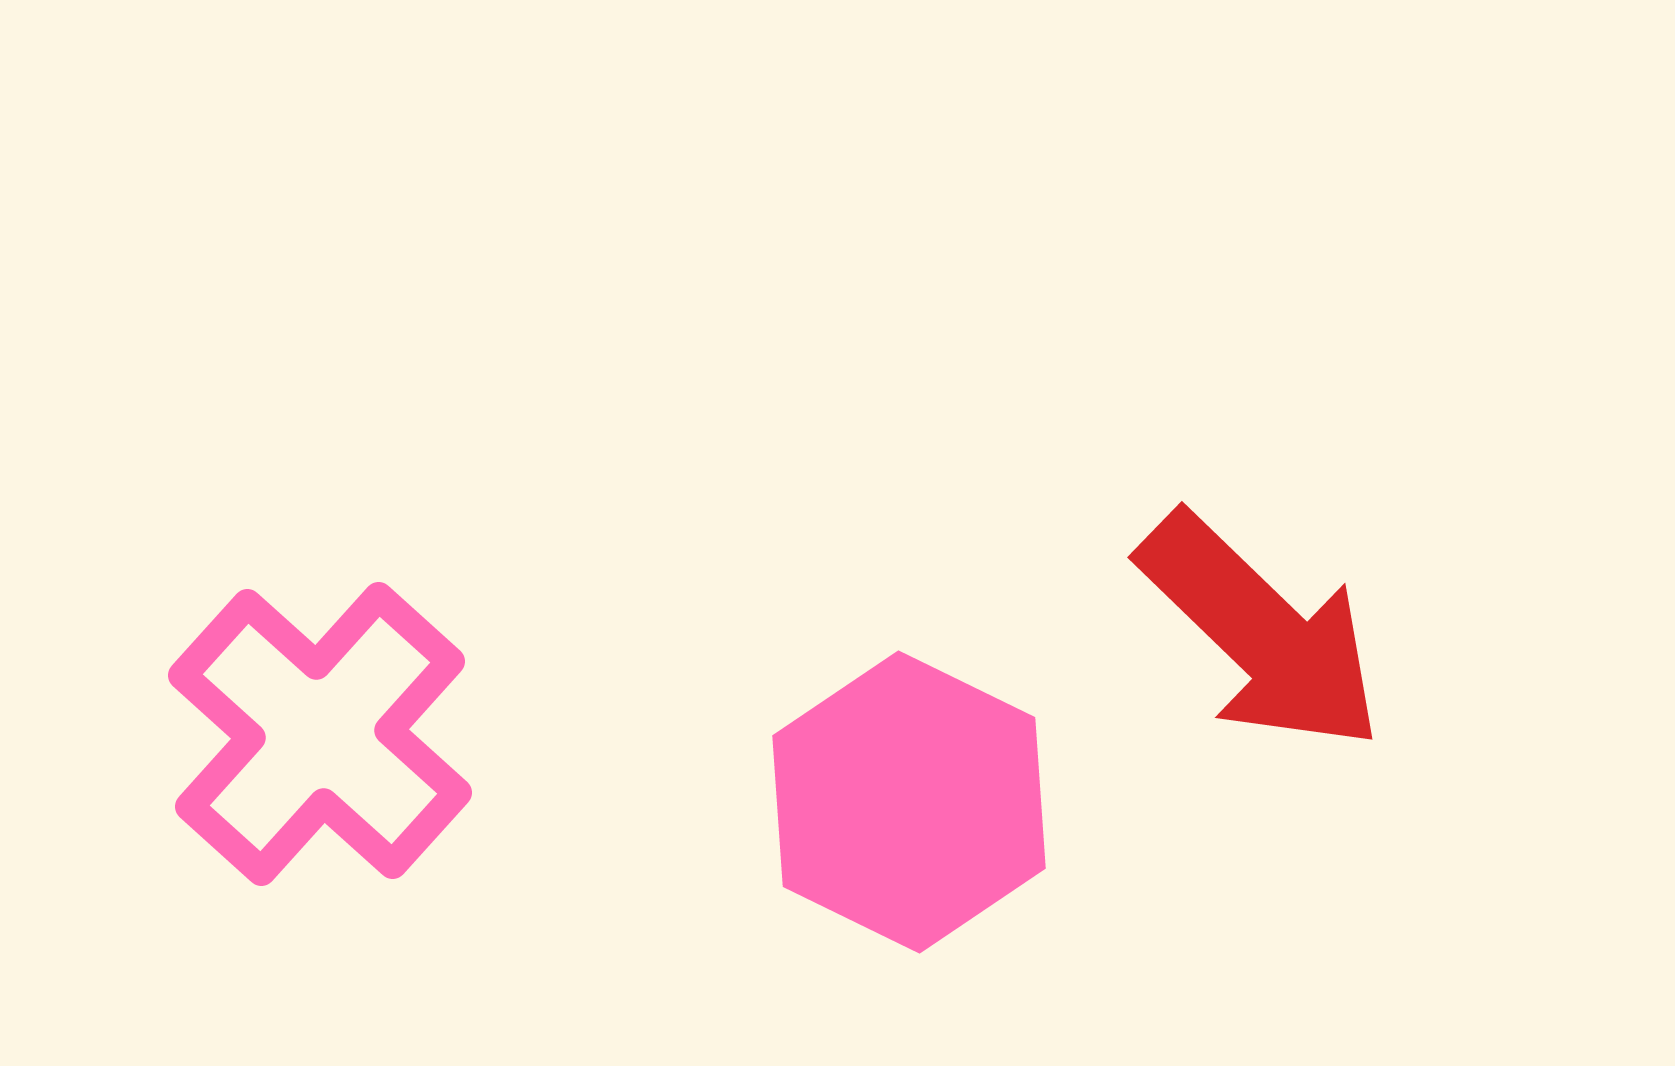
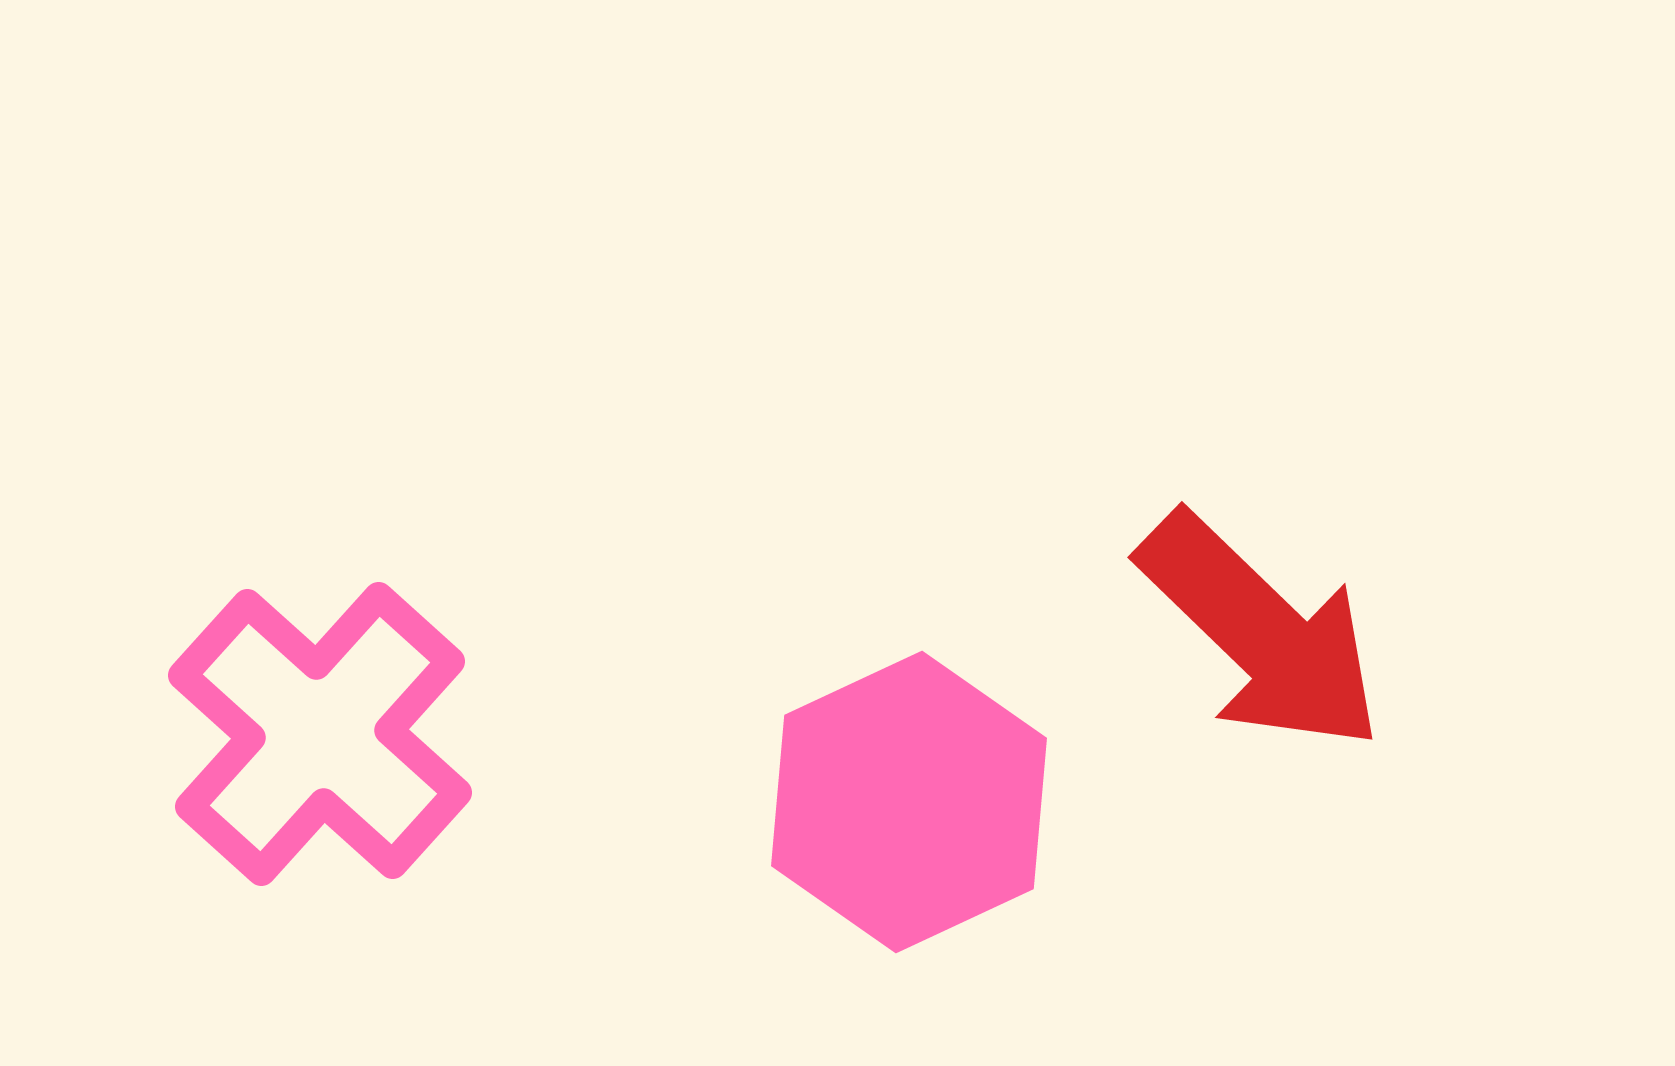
pink hexagon: rotated 9 degrees clockwise
